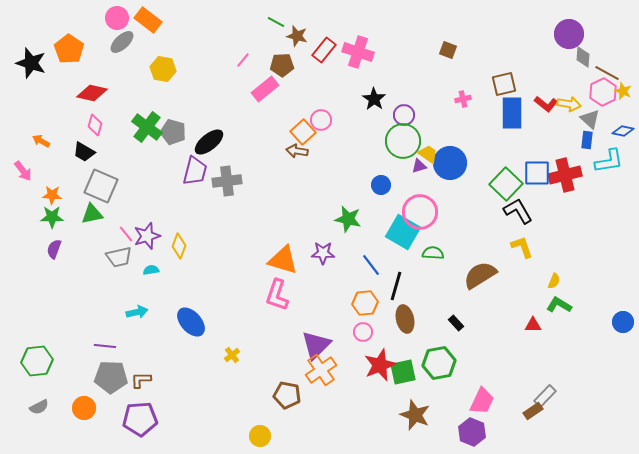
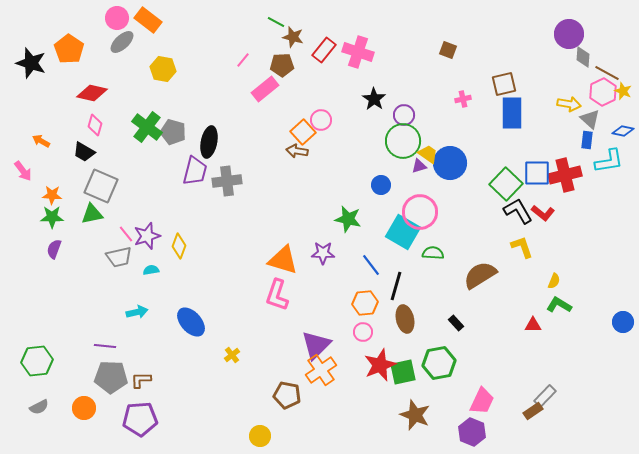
brown star at (297, 36): moved 4 px left, 1 px down
red L-shape at (546, 104): moved 3 px left, 109 px down
black ellipse at (209, 142): rotated 40 degrees counterclockwise
